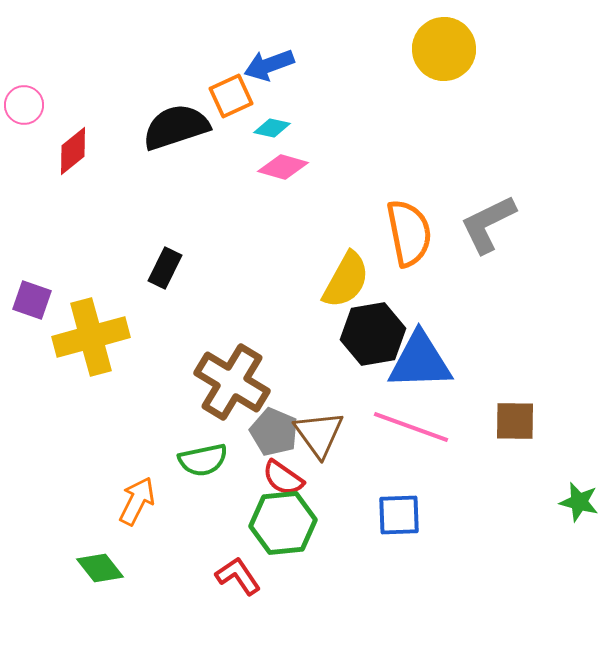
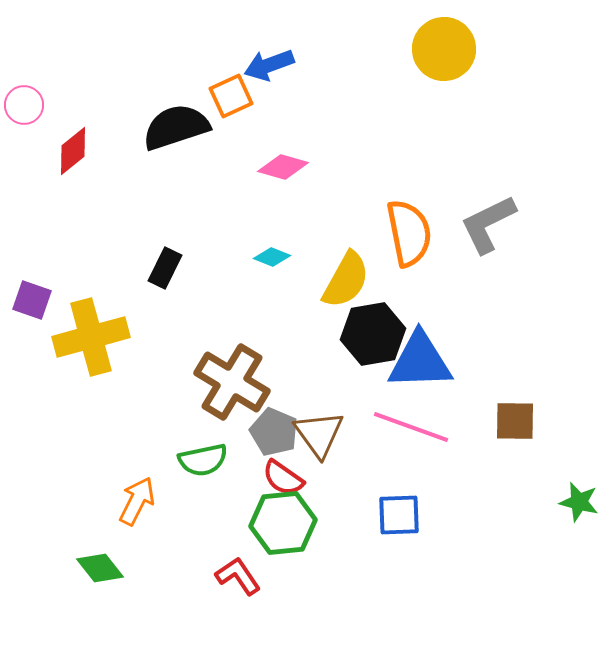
cyan diamond: moved 129 px down; rotated 9 degrees clockwise
